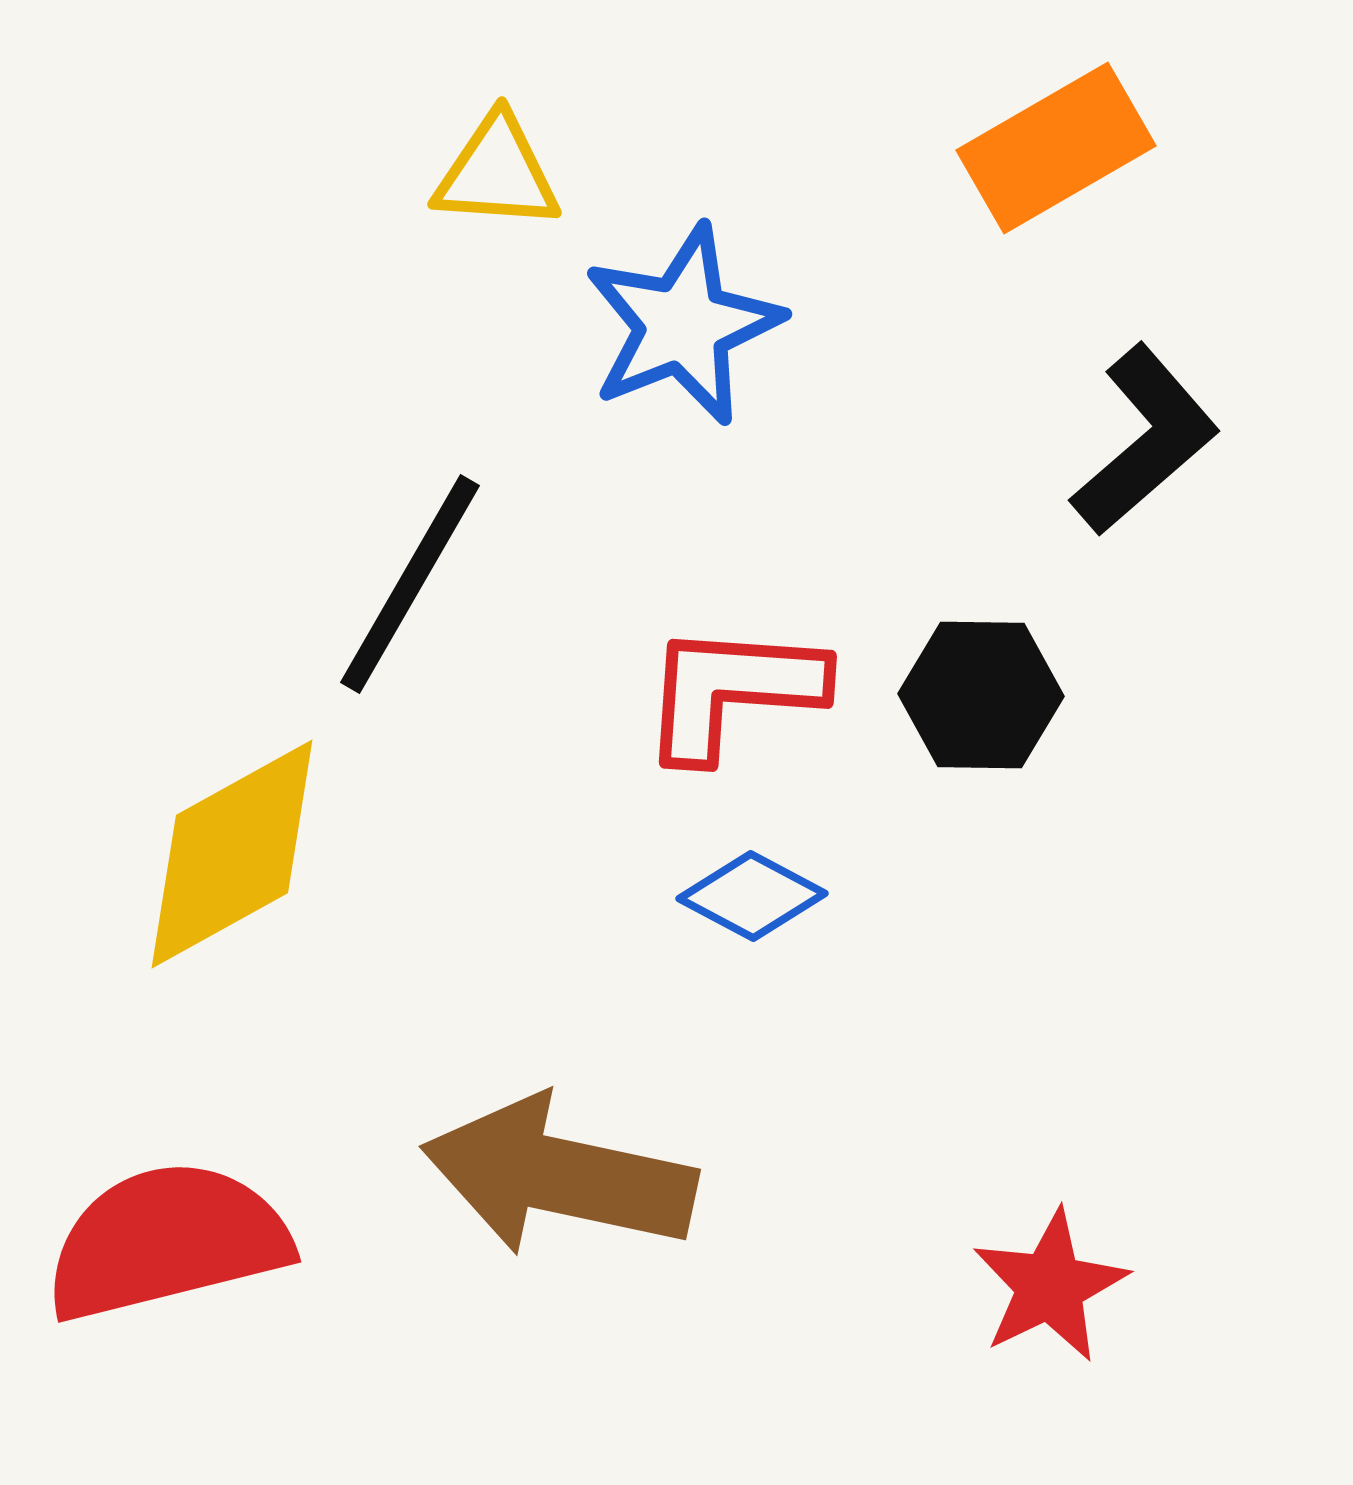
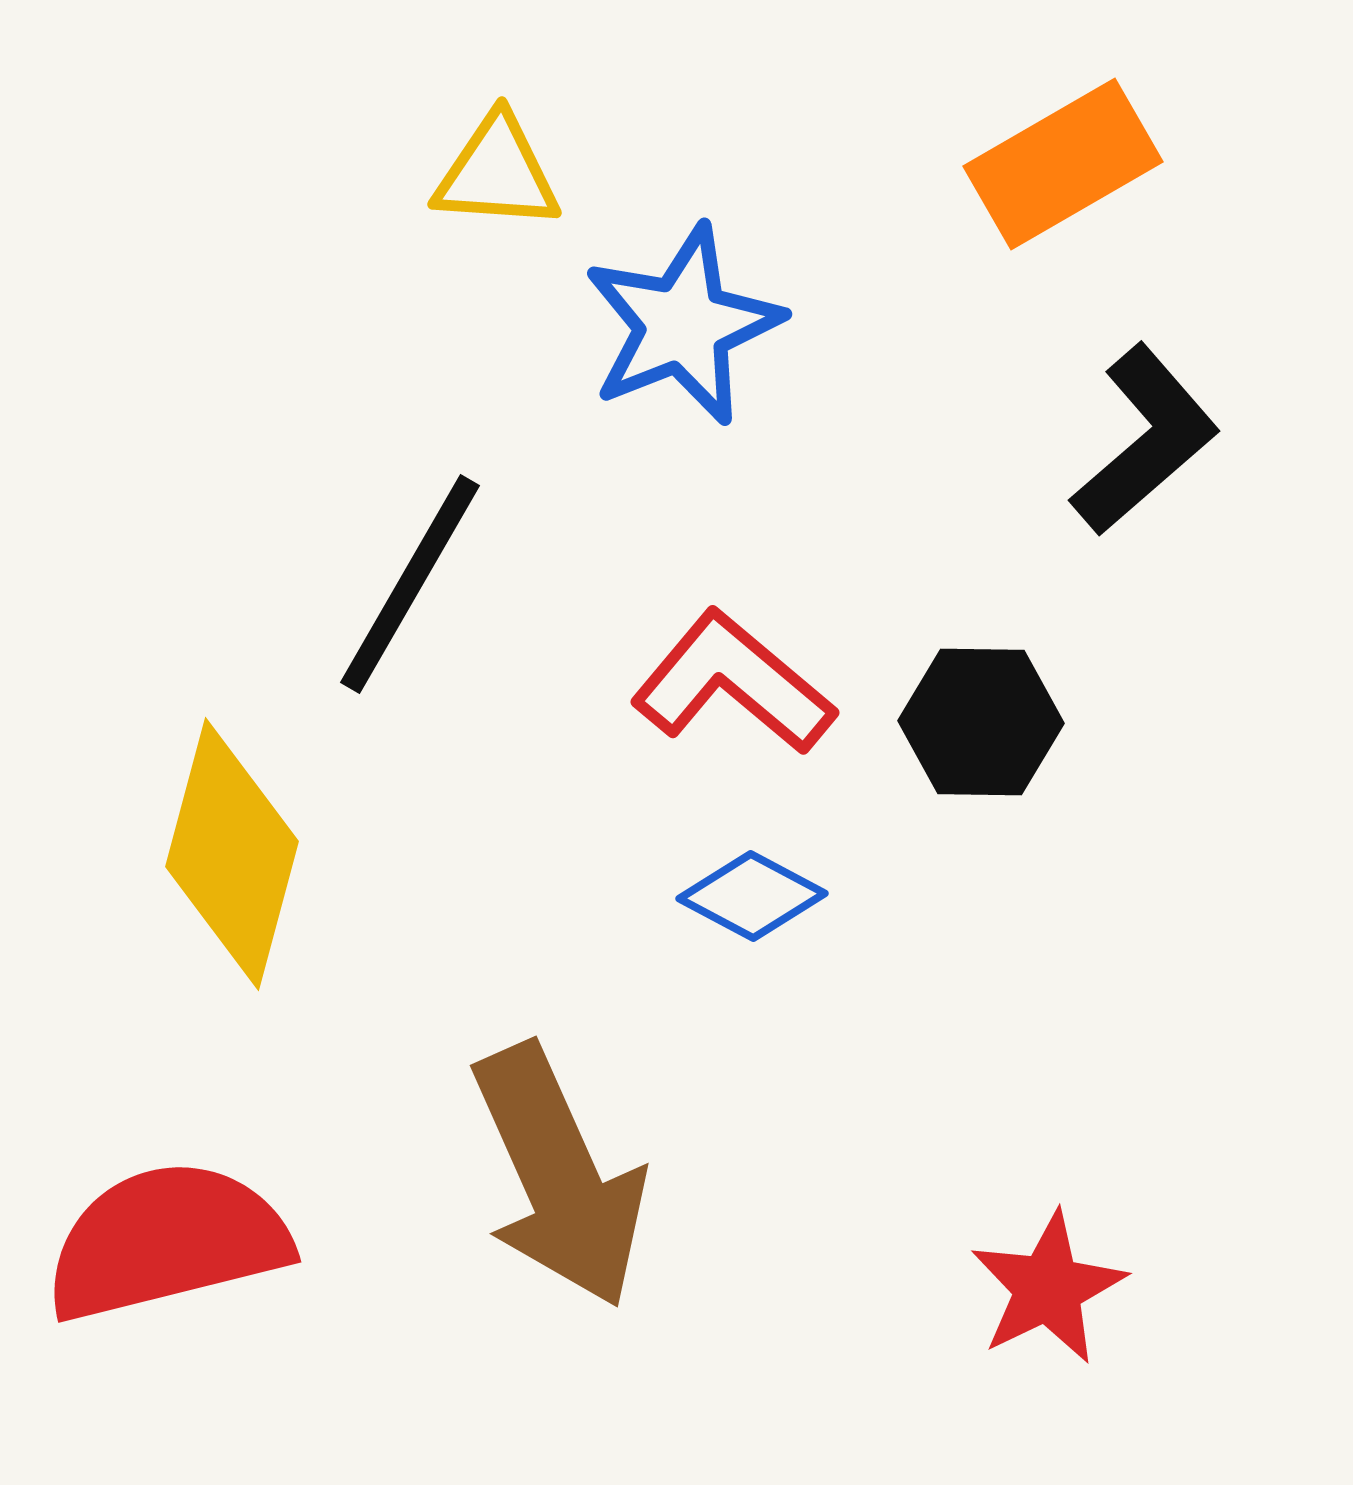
orange rectangle: moved 7 px right, 16 px down
red L-shape: moved 1 px right, 8 px up; rotated 36 degrees clockwise
black hexagon: moved 27 px down
yellow diamond: rotated 46 degrees counterclockwise
brown arrow: rotated 126 degrees counterclockwise
red star: moved 2 px left, 2 px down
